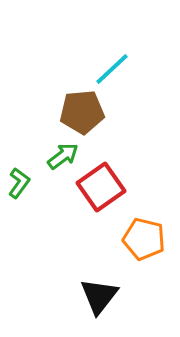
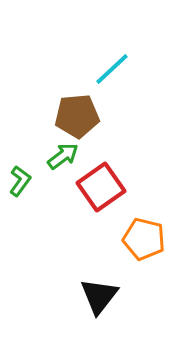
brown pentagon: moved 5 px left, 4 px down
green L-shape: moved 1 px right, 2 px up
